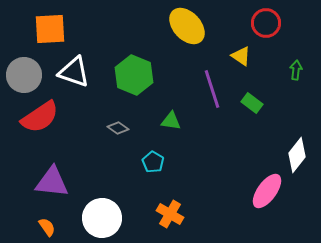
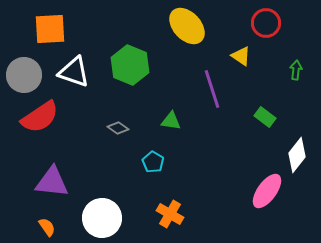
green hexagon: moved 4 px left, 10 px up
green rectangle: moved 13 px right, 14 px down
